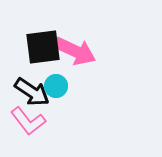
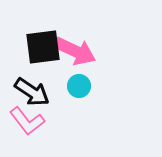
cyan circle: moved 23 px right
pink L-shape: moved 1 px left
